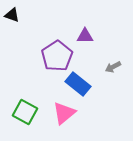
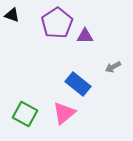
purple pentagon: moved 33 px up
green square: moved 2 px down
